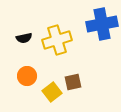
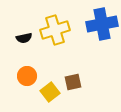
yellow cross: moved 2 px left, 10 px up
yellow square: moved 2 px left
